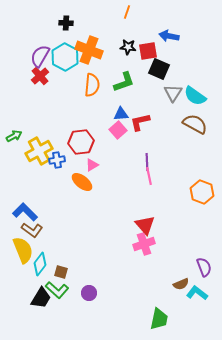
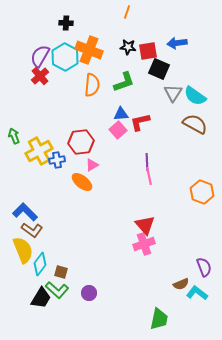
blue arrow at (169, 36): moved 8 px right, 7 px down; rotated 18 degrees counterclockwise
green arrow at (14, 136): rotated 84 degrees counterclockwise
